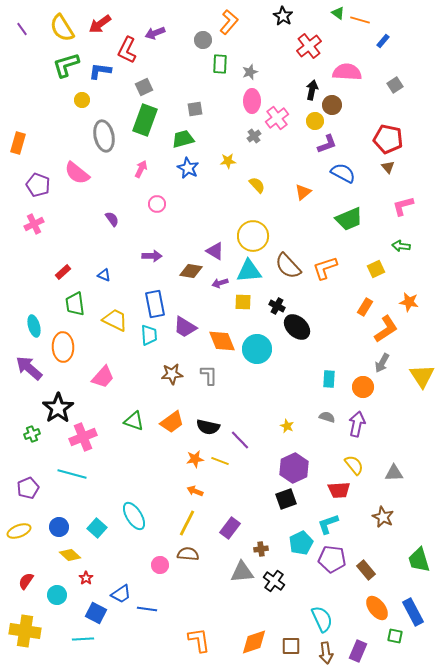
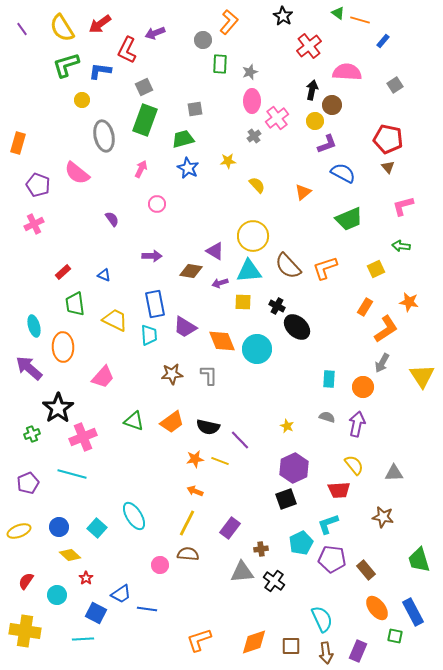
purple pentagon at (28, 488): moved 5 px up
brown star at (383, 517): rotated 15 degrees counterclockwise
orange L-shape at (199, 640): rotated 100 degrees counterclockwise
